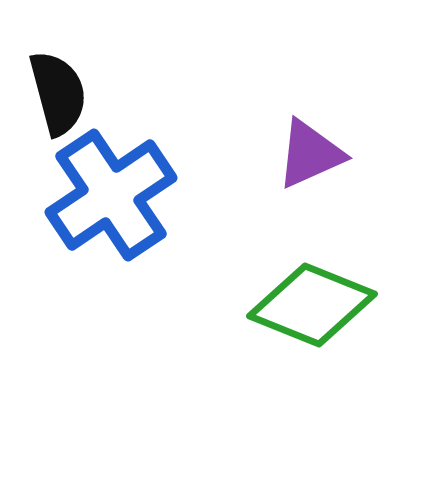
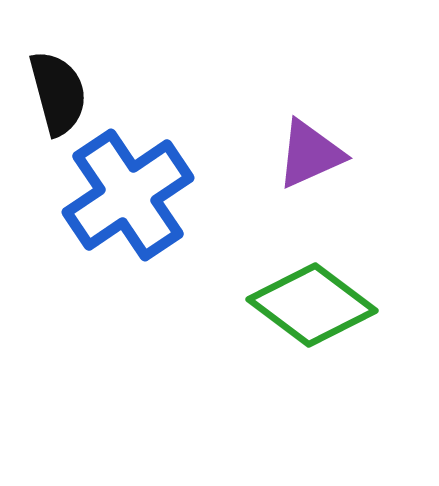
blue cross: moved 17 px right
green diamond: rotated 15 degrees clockwise
